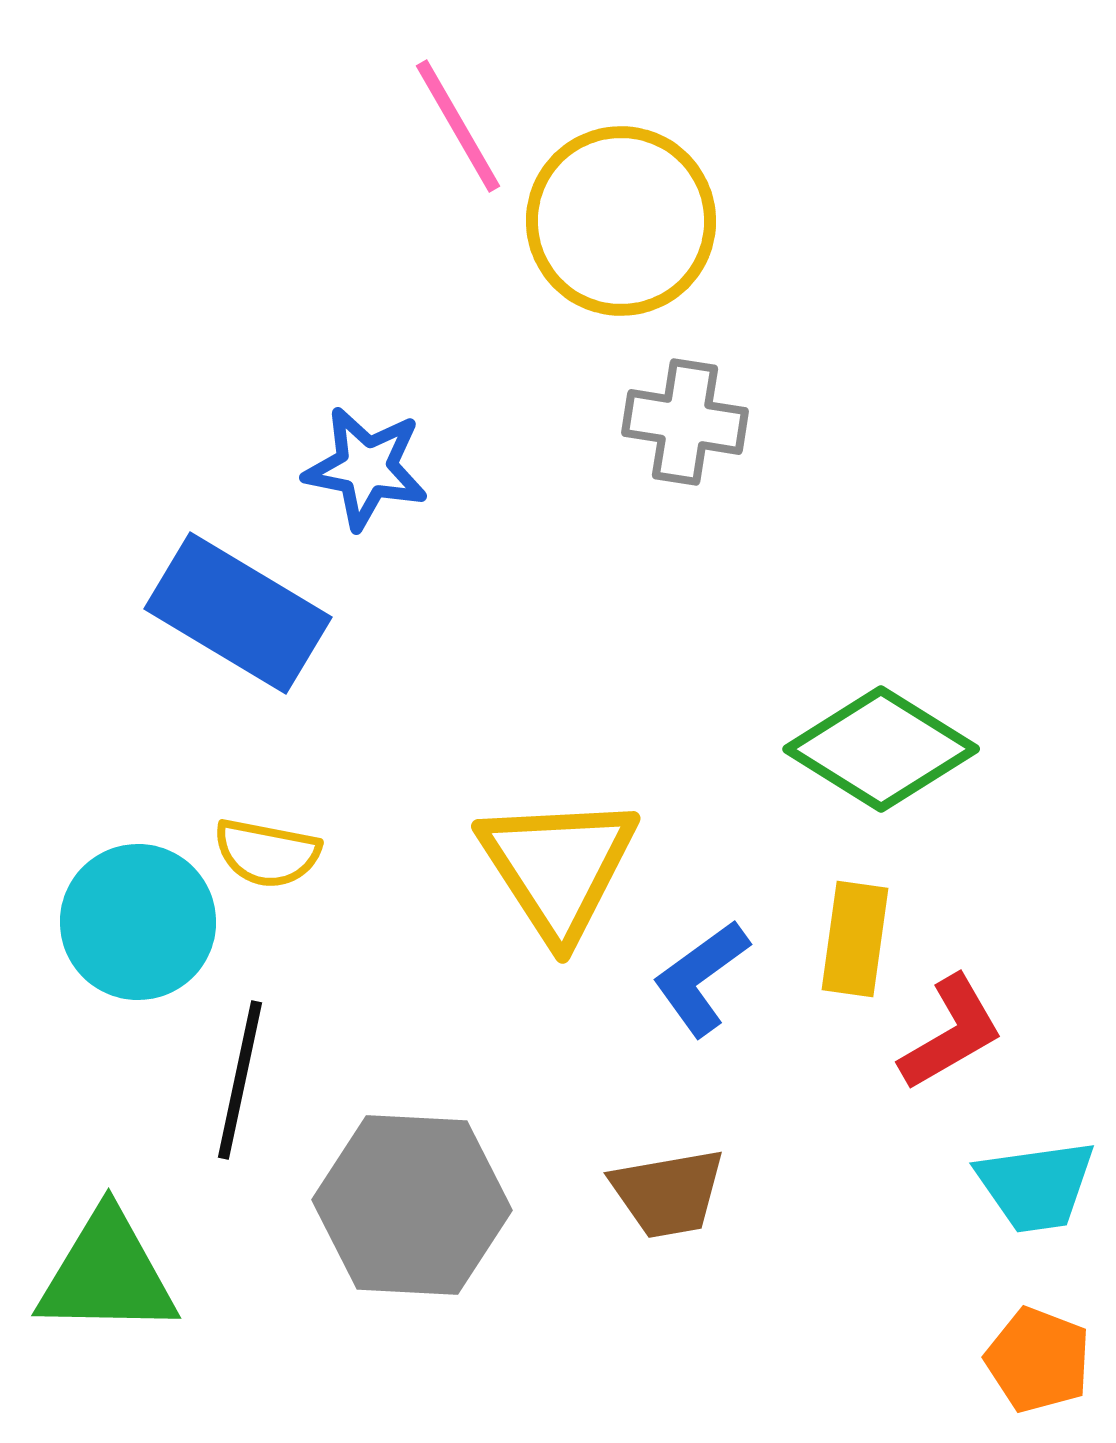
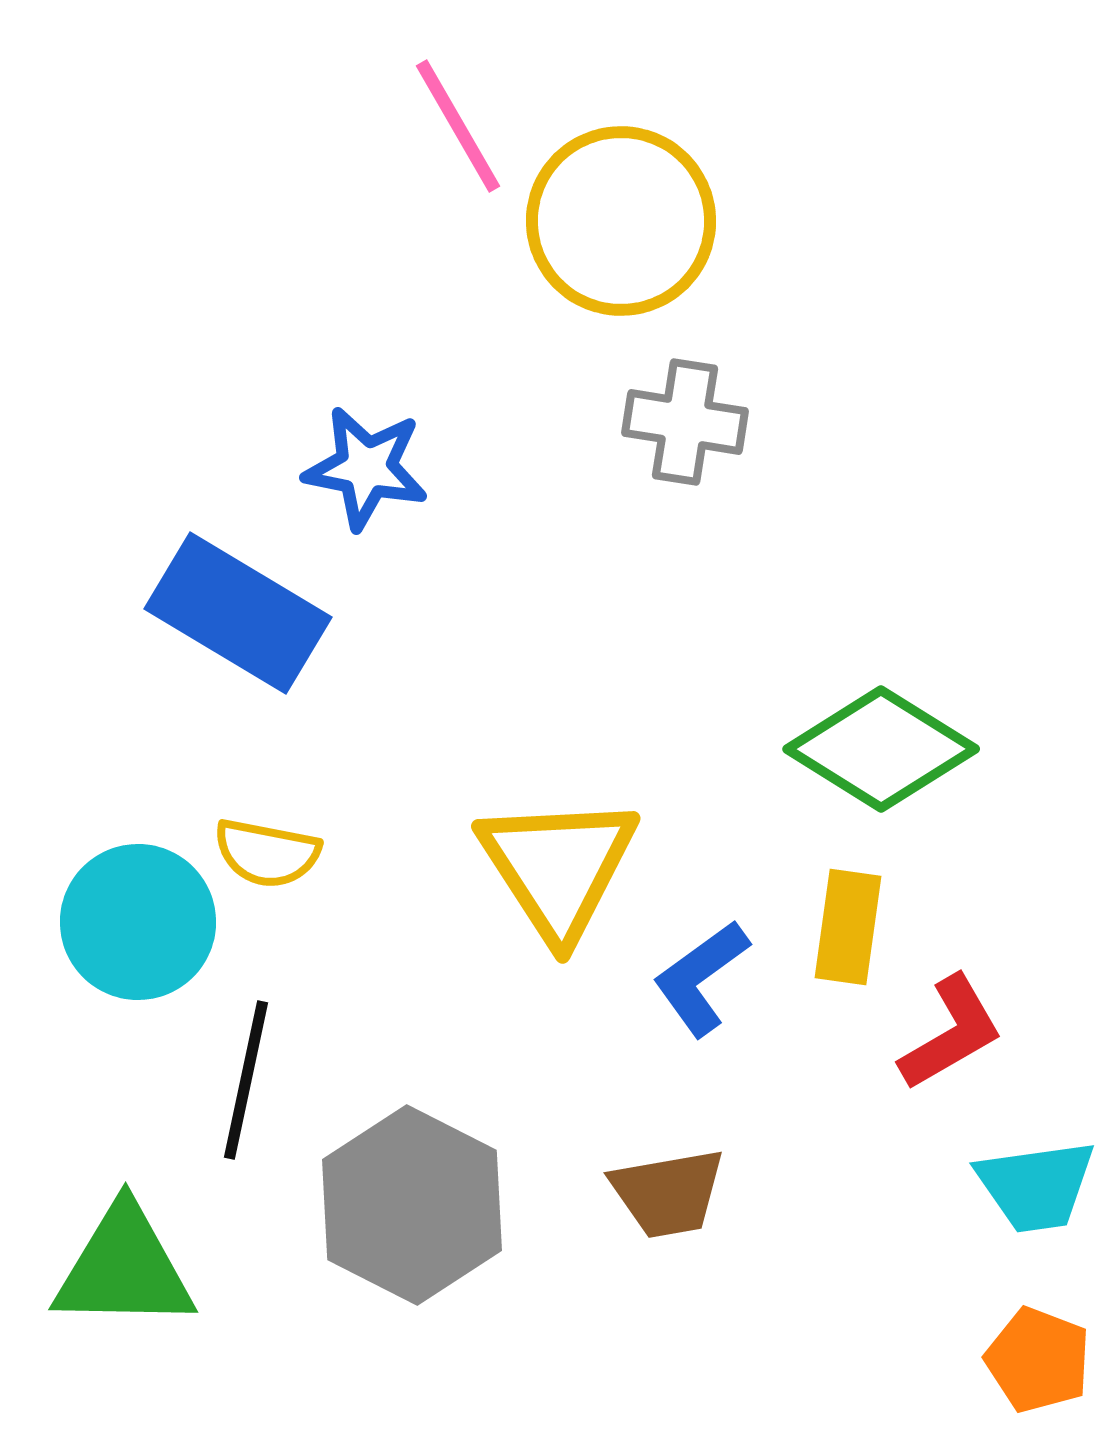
yellow rectangle: moved 7 px left, 12 px up
black line: moved 6 px right
gray hexagon: rotated 24 degrees clockwise
green triangle: moved 17 px right, 6 px up
